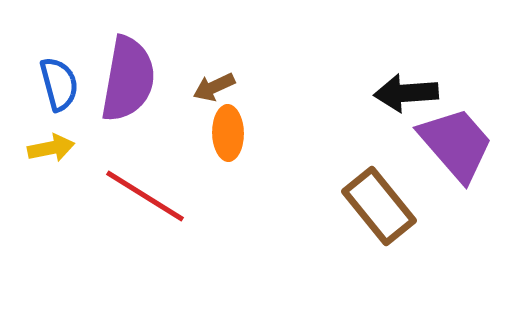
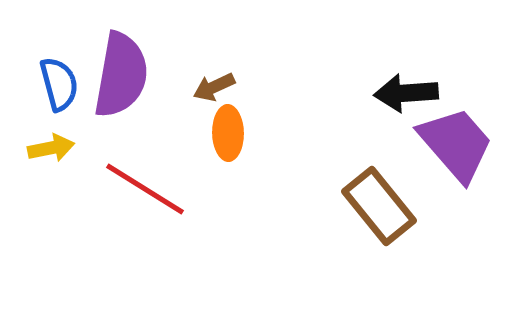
purple semicircle: moved 7 px left, 4 px up
red line: moved 7 px up
